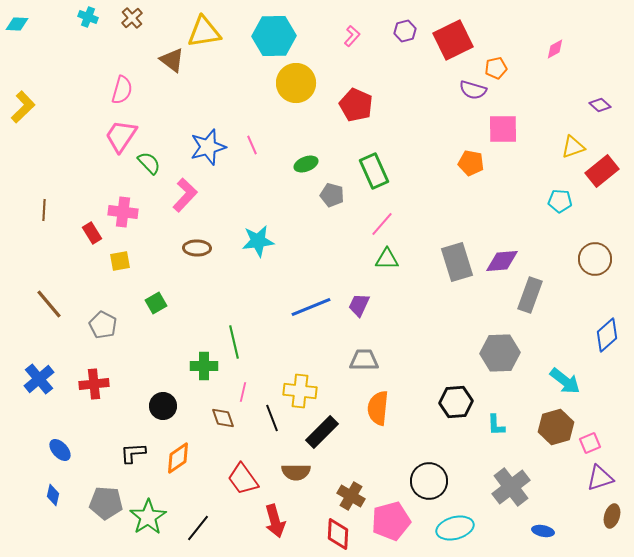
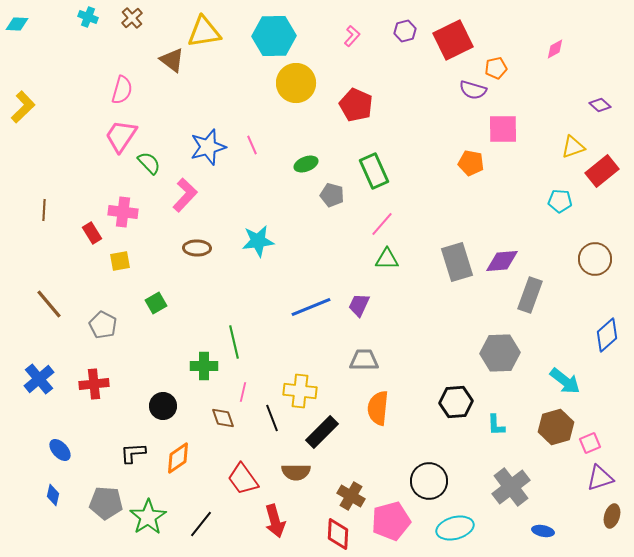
black line at (198, 528): moved 3 px right, 4 px up
